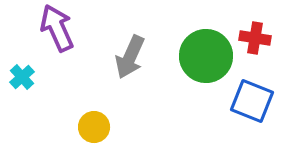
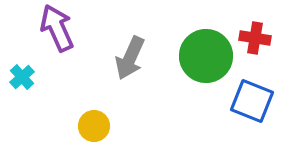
gray arrow: moved 1 px down
yellow circle: moved 1 px up
